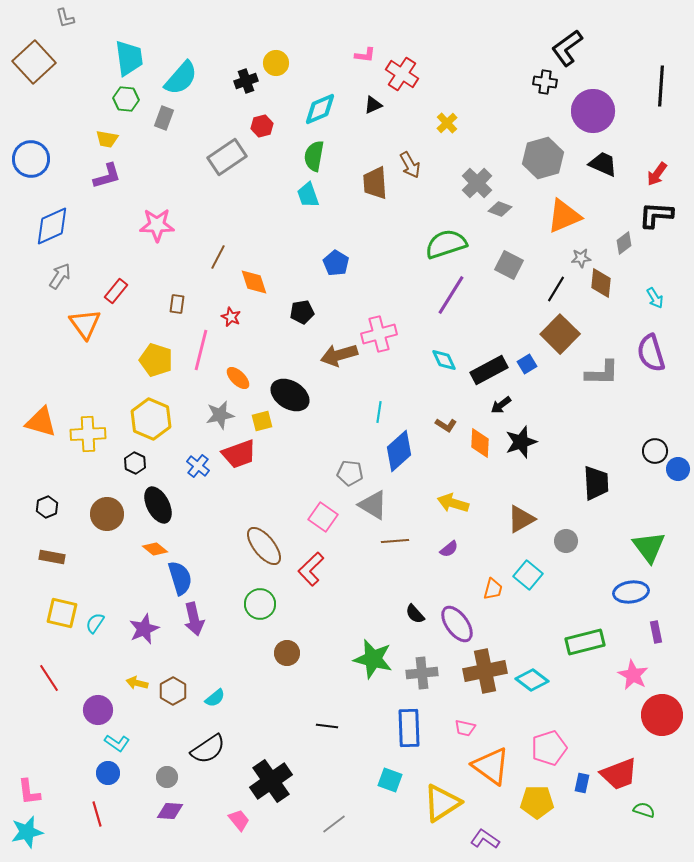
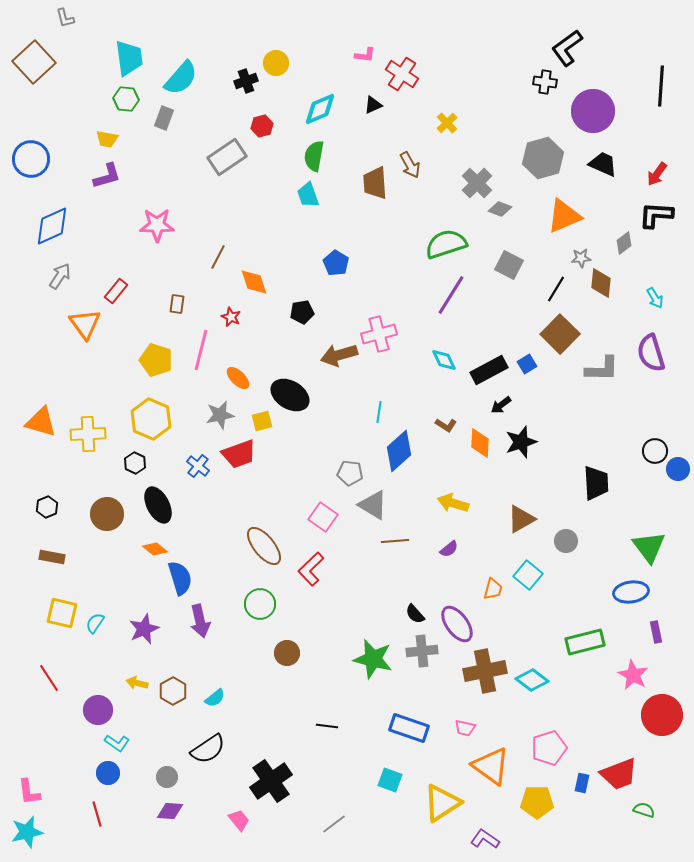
gray L-shape at (602, 373): moved 4 px up
purple arrow at (194, 619): moved 6 px right, 2 px down
gray cross at (422, 673): moved 22 px up
blue rectangle at (409, 728): rotated 69 degrees counterclockwise
